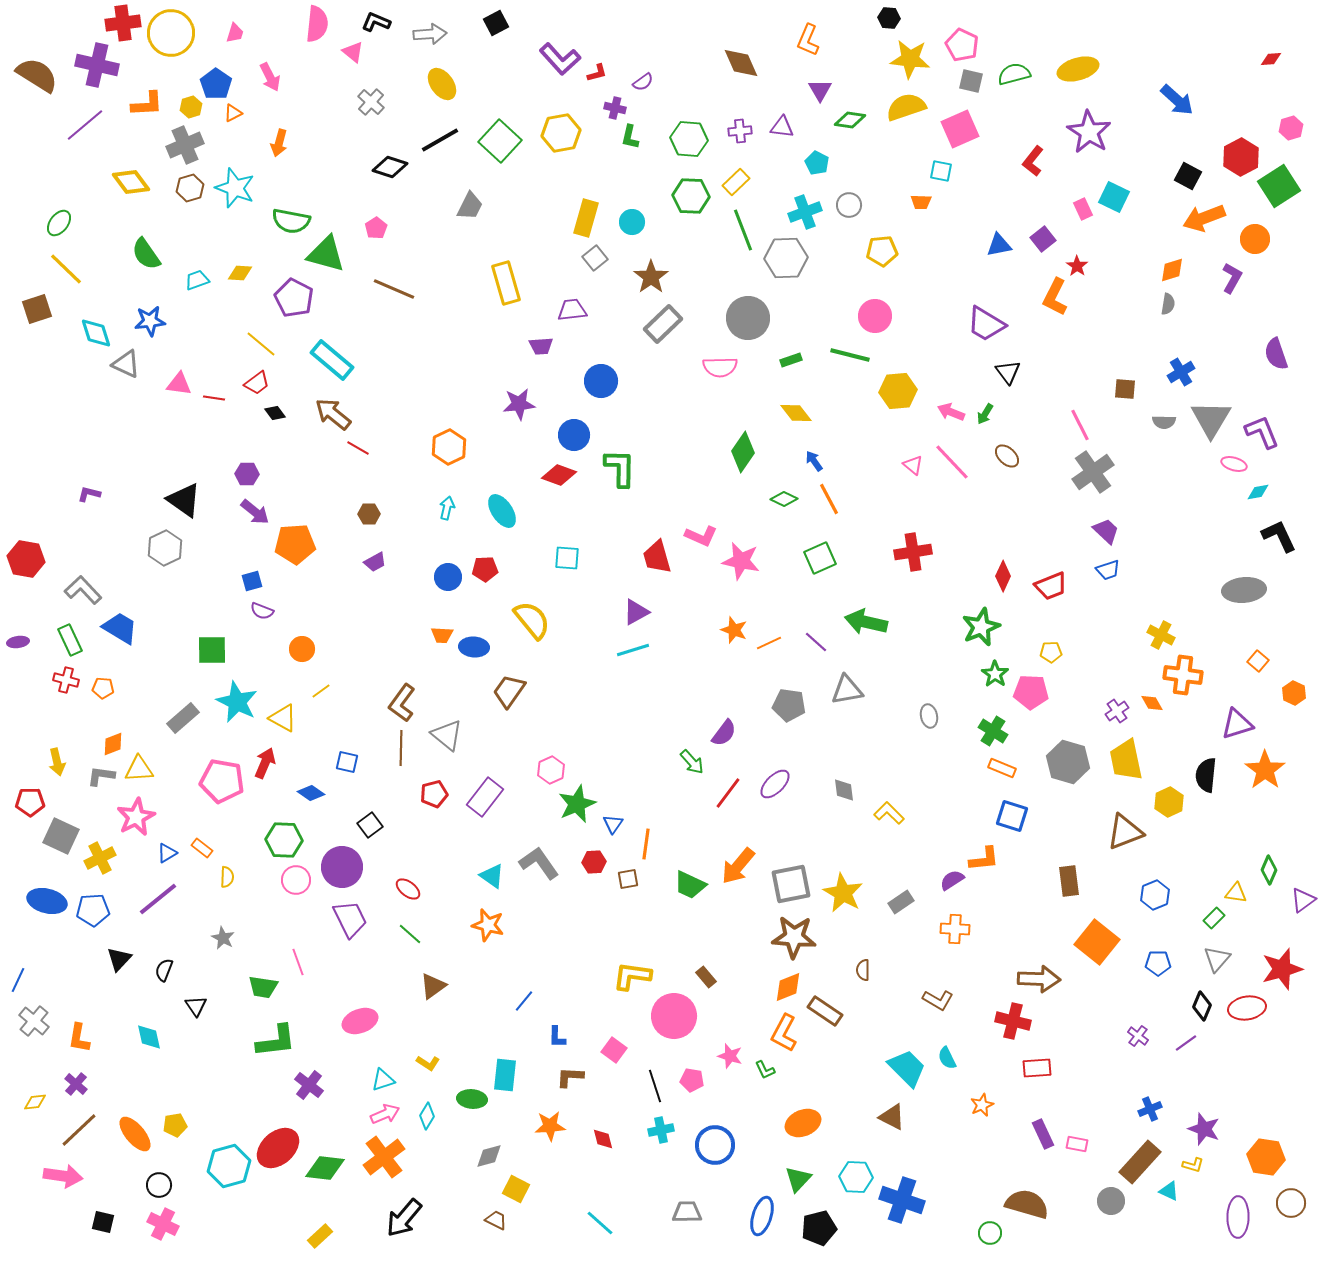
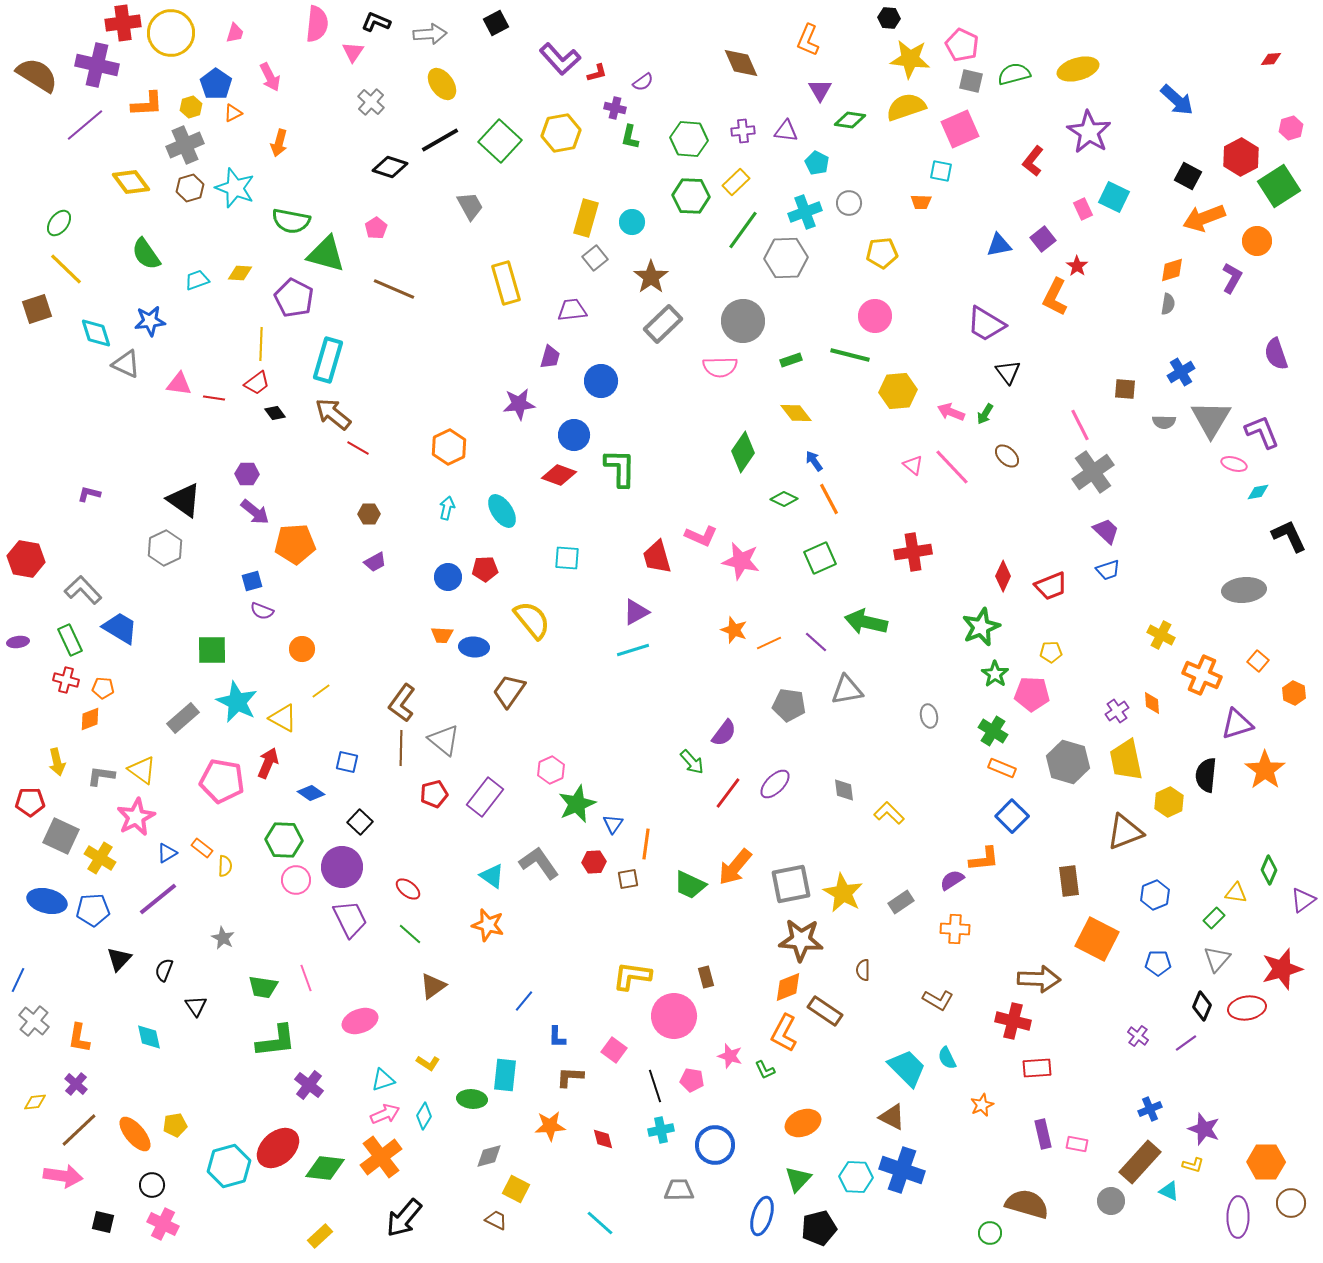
pink triangle at (353, 52): rotated 25 degrees clockwise
purple triangle at (782, 127): moved 4 px right, 4 px down
purple cross at (740, 131): moved 3 px right
gray circle at (849, 205): moved 2 px up
gray trapezoid at (470, 206): rotated 56 degrees counterclockwise
green line at (743, 230): rotated 57 degrees clockwise
orange circle at (1255, 239): moved 2 px right, 2 px down
yellow pentagon at (882, 251): moved 2 px down
gray circle at (748, 318): moved 5 px left, 3 px down
yellow line at (261, 344): rotated 52 degrees clockwise
purple trapezoid at (541, 346): moved 9 px right, 11 px down; rotated 70 degrees counterclockwise
cyan rectangle at (332, 360): moved 4 px left; rotated 66 degrees clockwise
pink line at (952, 462): moved 5 px down
black L-shape at (1279, 536): moved 10 px right
orange cross at (1183, 675): moved 19 px right; rotated 15 degrees clockwise
pink pentagon at (1031, 692): moved 1 px right, 2 px down
orange diamond at (1152, 703): rotated 25 degrees clockwise
gray triangle at (447, 735): moved 3 px left, 5 px down
orange diamond at (113, 744): moved 23 px left, 25 px up
red arrow at (265, 763): moved 3 px right
yellow triangle at (139, 769): moved 3 px right, 1 px down; rotated 40 degrees clockwise
blue square at (1012, 816): rotated 28 degrees clockwise
black square at (370, 825): moved 10 px left, 3 px up; rotated 10 degrees counterclockwise
yellow cross at (100, 858): rotated 32 degrees counterclockwise
orange arrow at (738, 866): moved 3 px left, 1 px down
yellow semicircle at (227, 877): moved 2 px left, 11 px up
brown star at (794, 937): moved 7 px right, 3 px down
orange square at (1097, 942): moved 3 px up; rotated 12 degrees counterclockwise
pink line at (298, 962): moved 8 px right, 16 px down
brown rectangle at (706, 977): rotated 25 degrees clockwise
cyan diamond at (427, 1116): moved 3 px left
purple rectangle at (1043, 1134): rotated 12 degrees clockwise
orange cross at (384, 1157): moved 3 px left
orange hexagon at (1266, 1157): moved 5 px down; rotated 9 degrees counterclockwise
black circle at (159, 1185): moved 7 px left
blue cross at (902, 1200): moved 30 px up
gray trapezoid at (687, 1212): moved 8 px left, 22 px up
